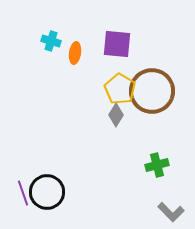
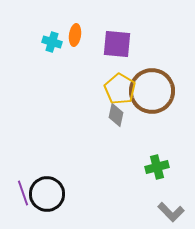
cyan cross: moved 1 px right, 1 px down
orange ellipse: moved 18 px up
gray diamond: rotated 20 degrees counterclockwise
green cross: moved 2 px down
black circle: moved 2 px down
